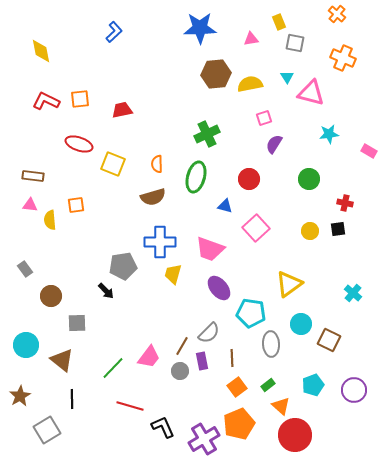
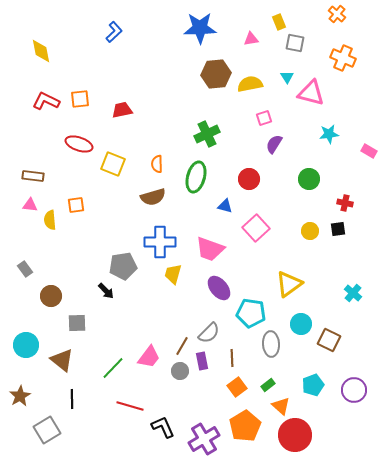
orange pentagon at (239, 424): moved 6 px right, 2 px down; rotated 8 degrees counterclockwise
